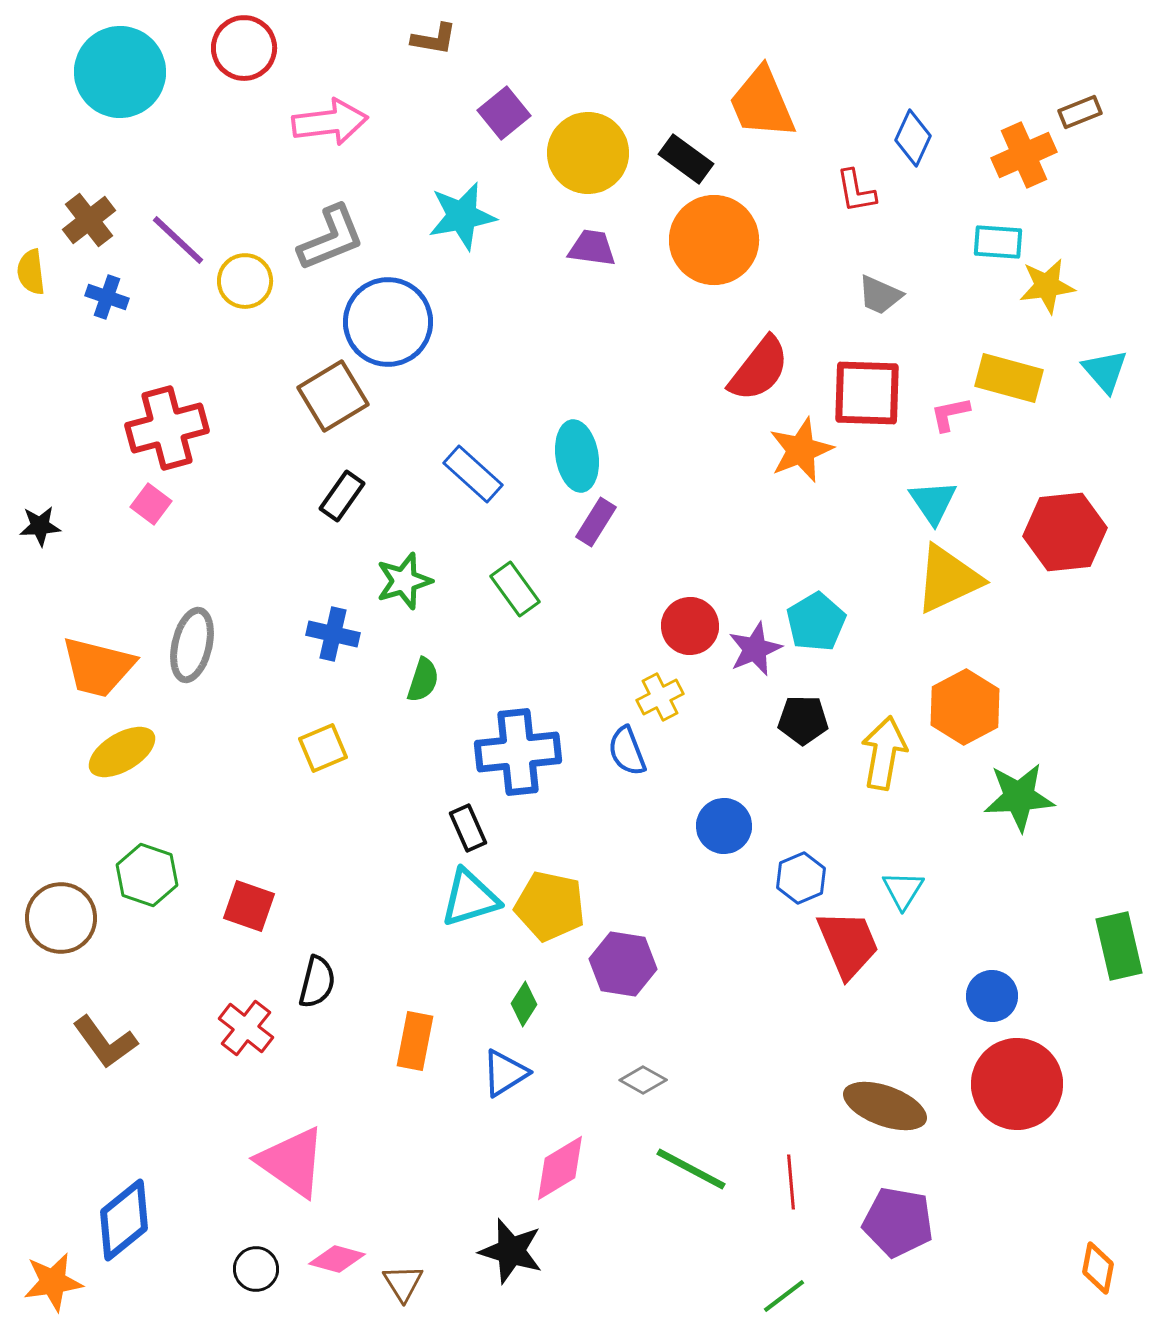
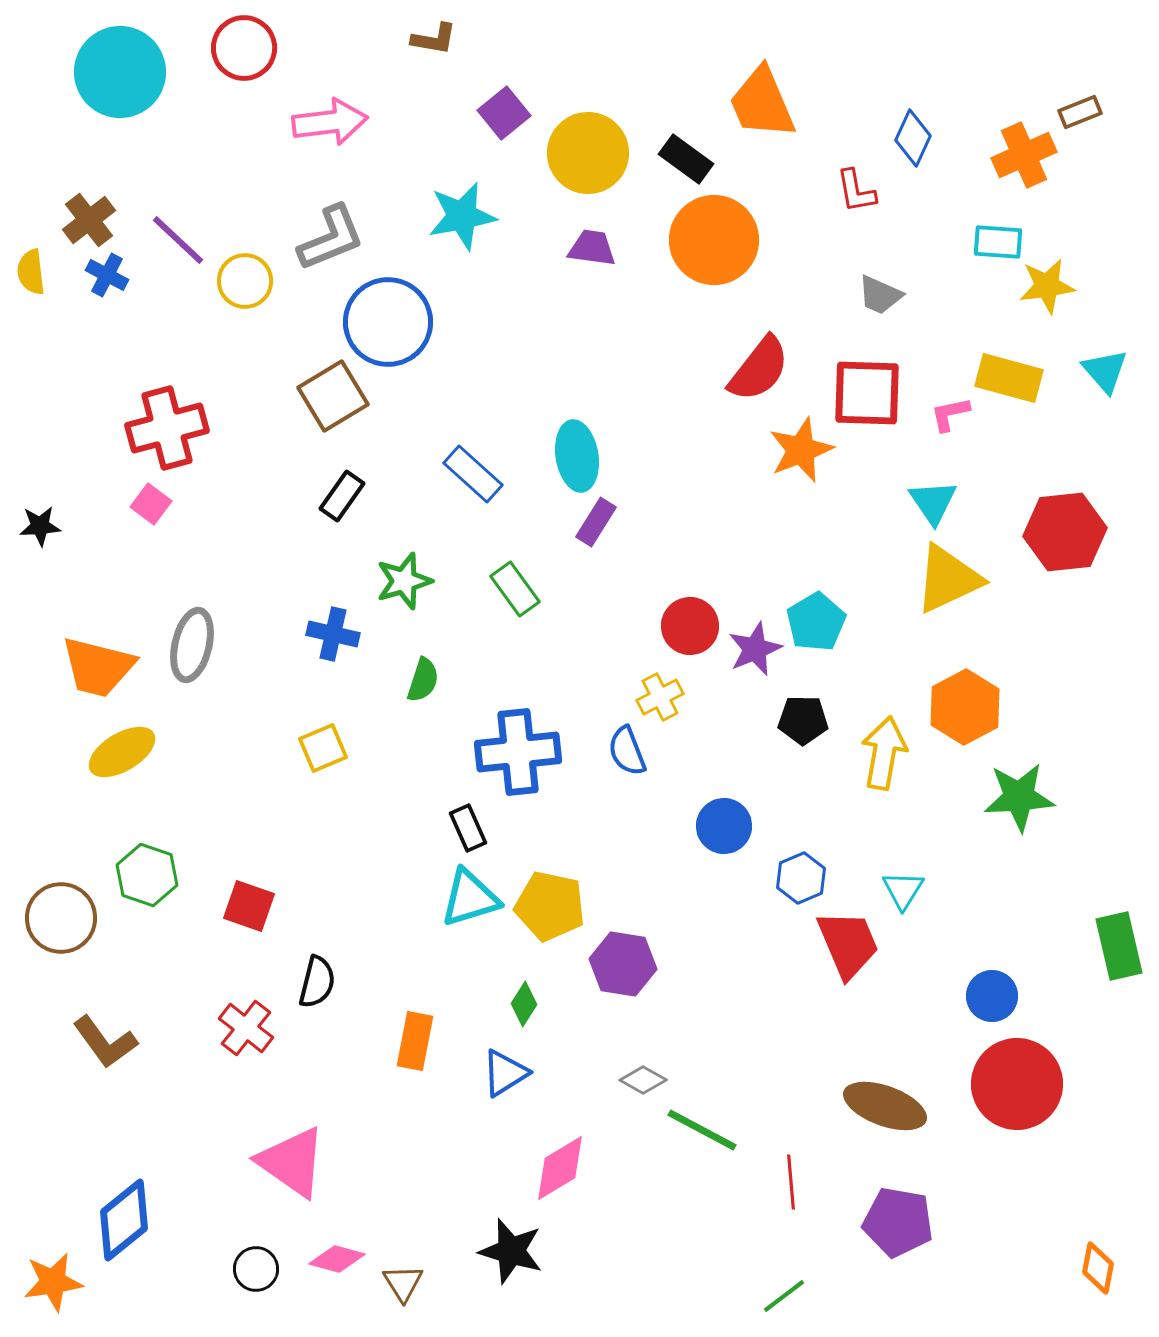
blue cross at (107, 297): moved 22 px up; rotated 9 degrees clockwise
green line at (691, 1169): moved 11 px right, 39 px up
